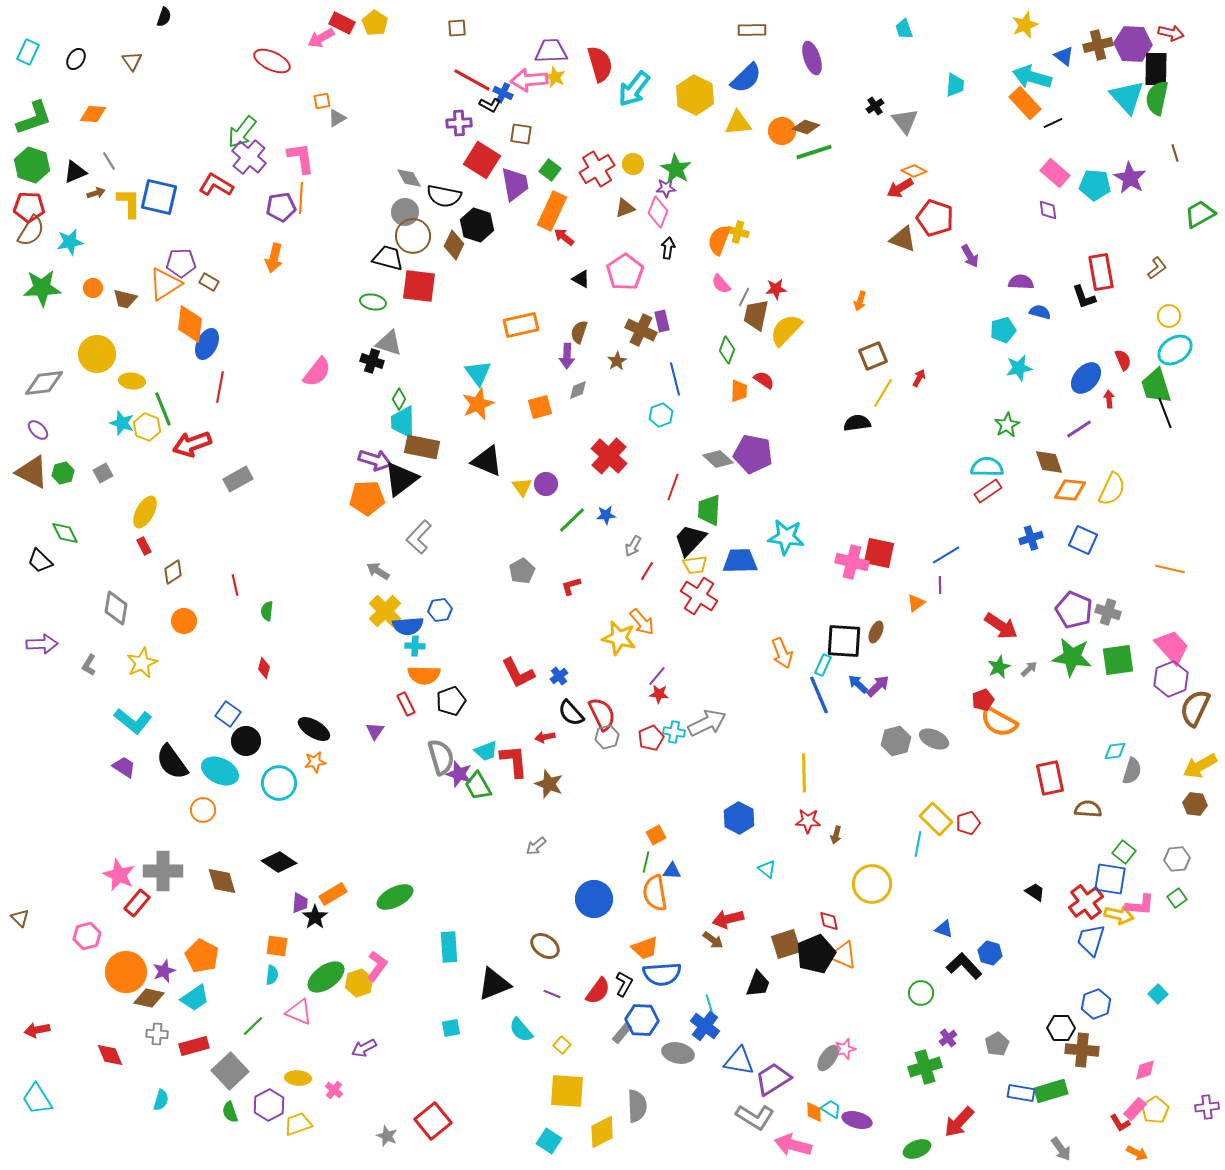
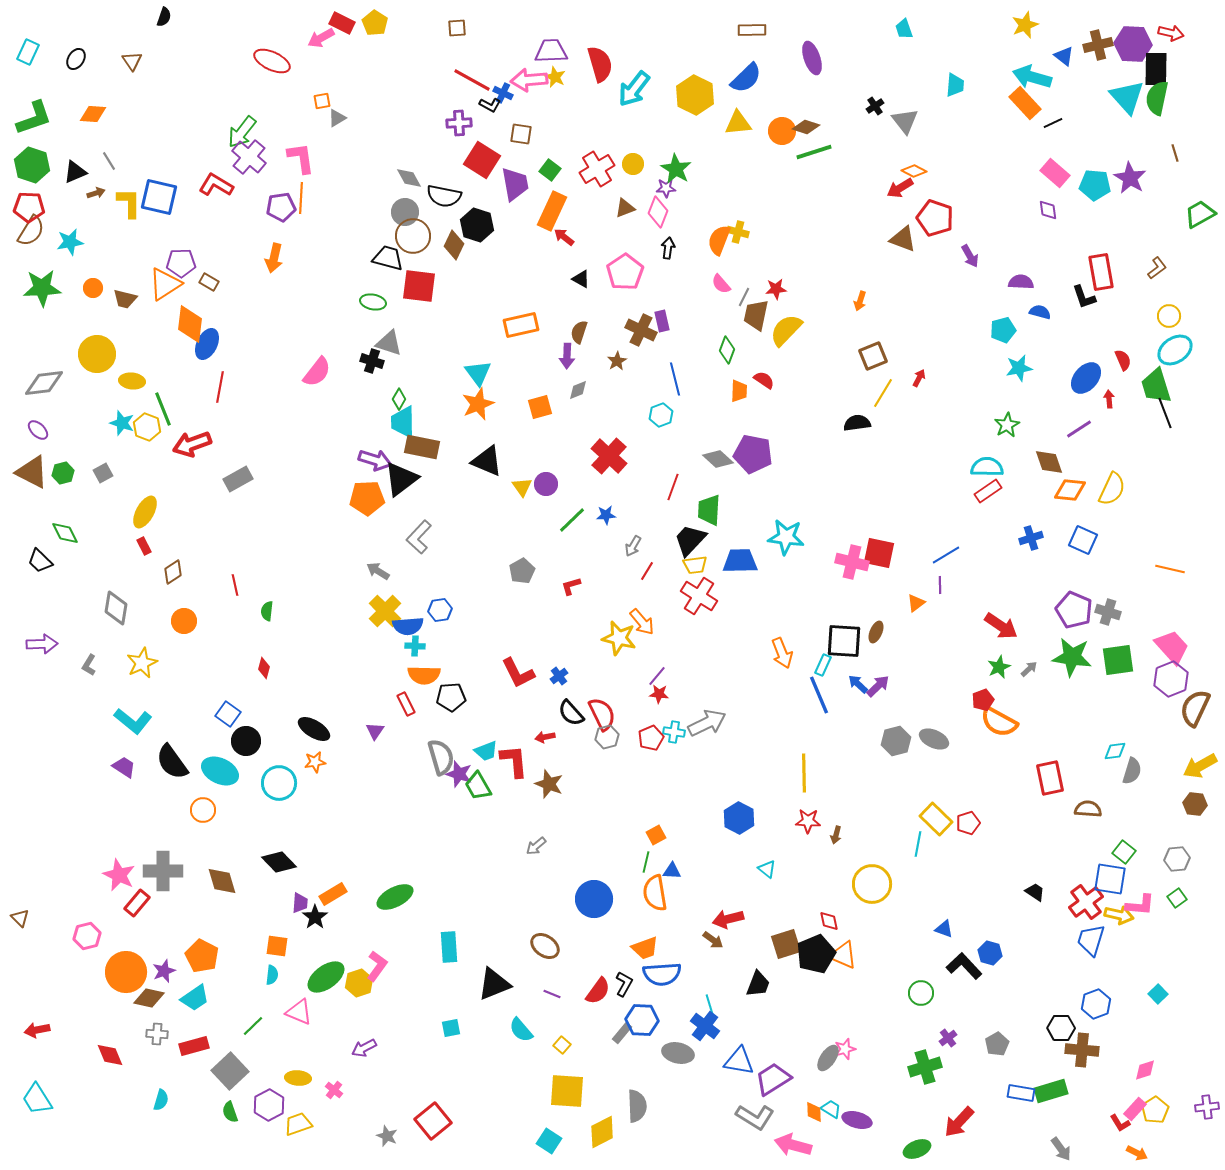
black pentagon at (451, 701): moved 4 px up; rotated 16 degrees clockwise
black diamond at (279, 862): rotated 12 degrees clockwise
